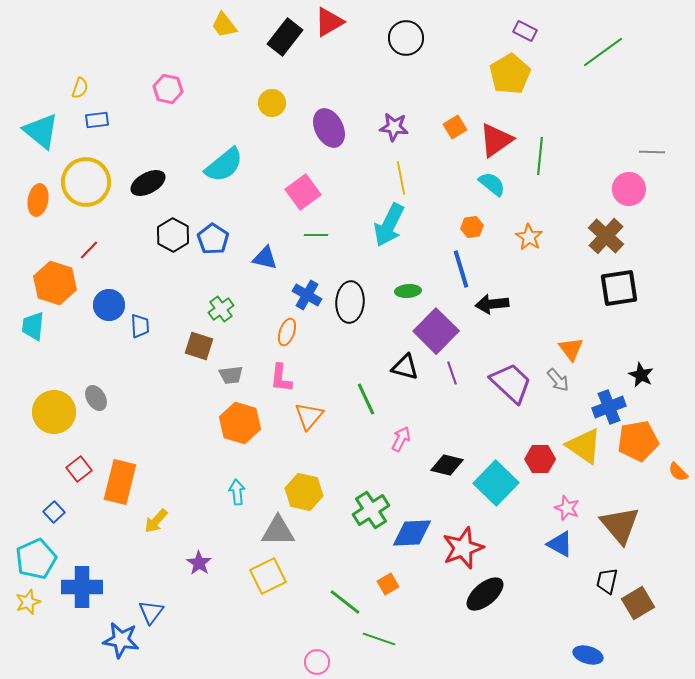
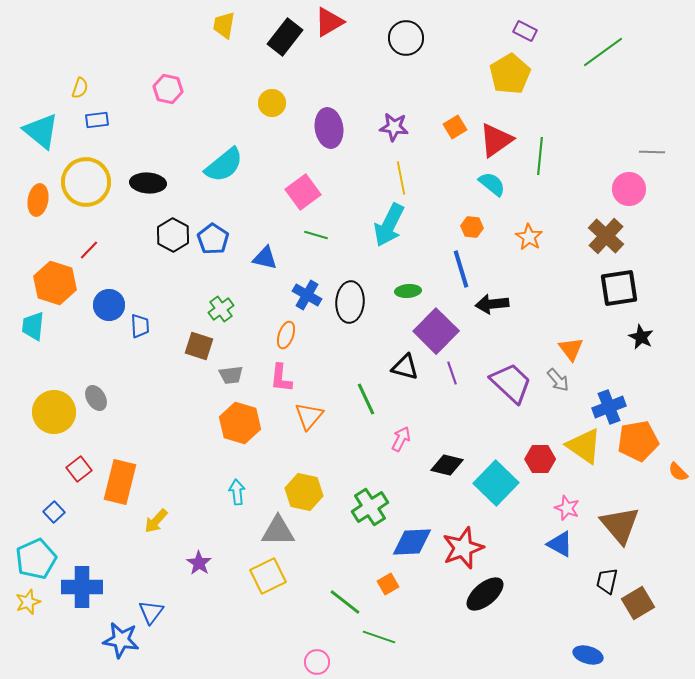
yellow trapezoid at (224, 25): rotated 48 degrees clockwise
purple ellipse at (329, 128): rotated 18 degrees clockwise
black ellipse at (148, 183): rotated 32 degrees clockwise
orange hexagon at (472, 227): rotated 15 degrees clockwise
green line at (316, 235): rotated 15 degrees clockwise
orange ellipse at (287, 332): moved 1 px left, 3 px down
black star at (641, 375): moved 38 px up
green cross at (371, 510): moved 1 px left, 3 px up
blue diamond at (412, 533): moved 9 px down
green line at (379, 639): moved 2 px up
